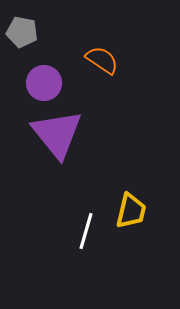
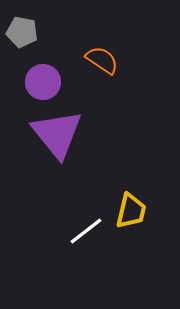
purple circle: moved 1 px left, 1 px up
white line: rotated 36 degrees clockwise
